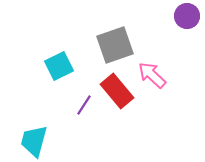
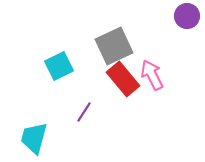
gray square: moved 1 px left, 1 px down; rotated 6 degrees counterclockwise
pink arrow: rotated 20 degrees clockwise
red rectangle: moved 6 px right, 12 px up
purple line: moved 7 px down
cyan trapezoid: moved 3 px up
